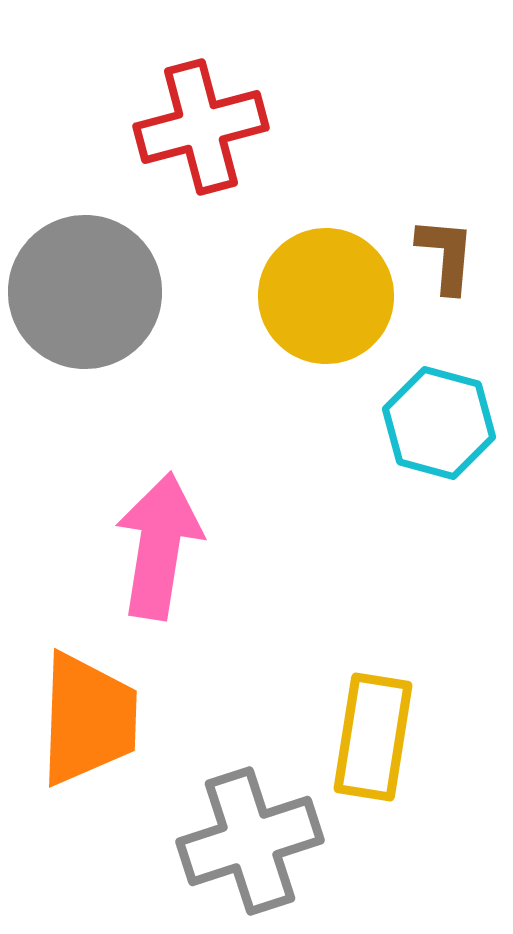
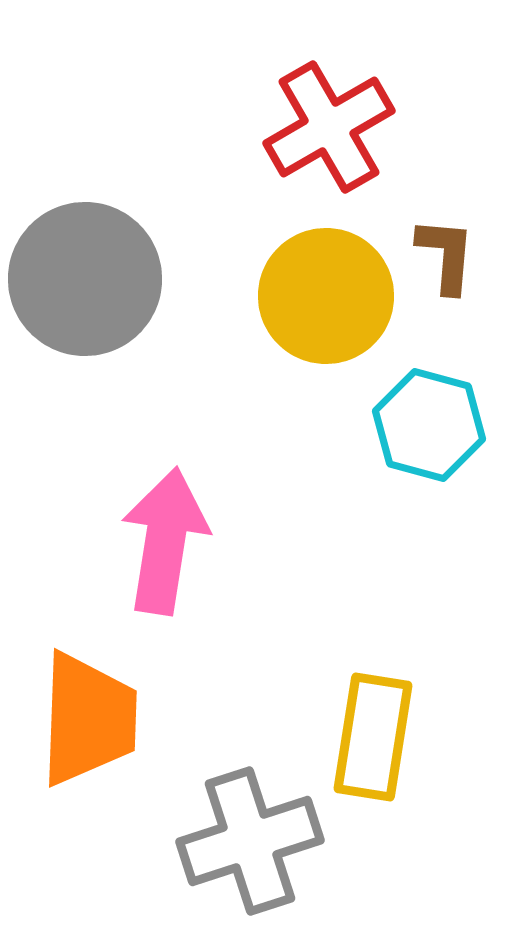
red cross: moved 128 px right; rotated 15 degrees counterclockwise
gray circle: moved 13 px up
cyan hexagon: moved 10 px left, 2 px down
pink arrow: moved 6 px right, 5 px up
